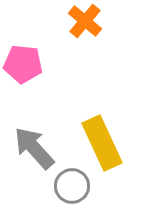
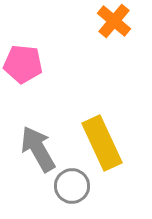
orange cross: moved 29 px right
gray arrow: moved 4 px right, 1 px down; rotated 12 degrees clockwise
